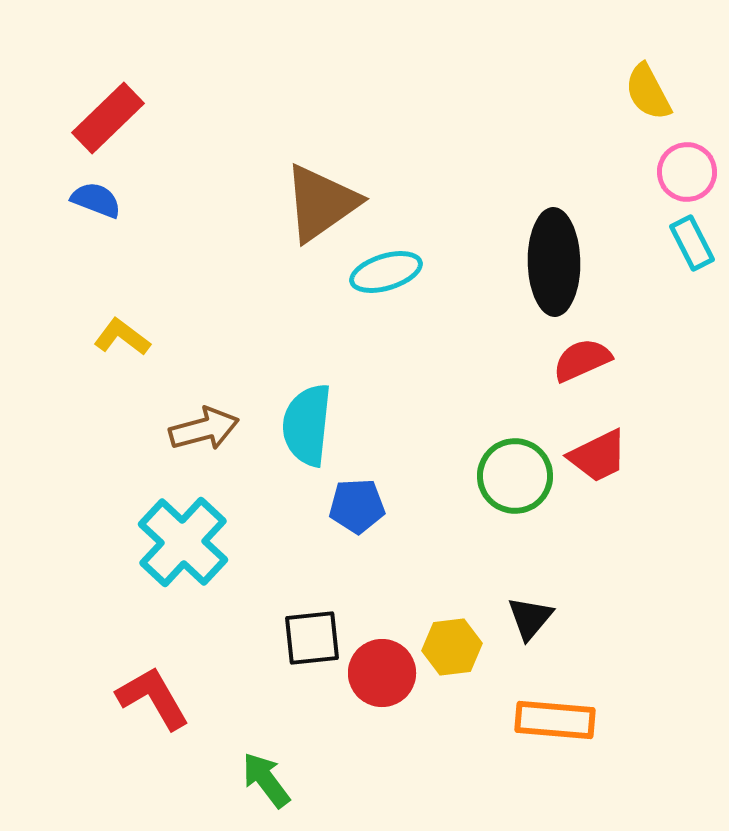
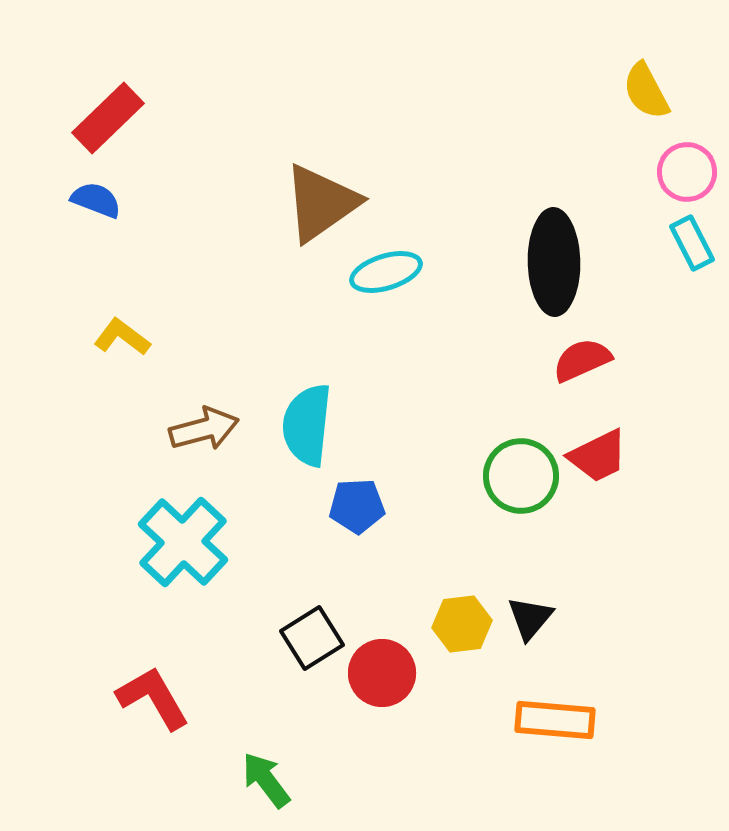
yellow semicircle: moved 2 px left, 1 px up
green circle: moved 6 px right
black square: rotated 26 degrees counterclockwise
yellow hexagon: moved 10 px right, 23 px up
